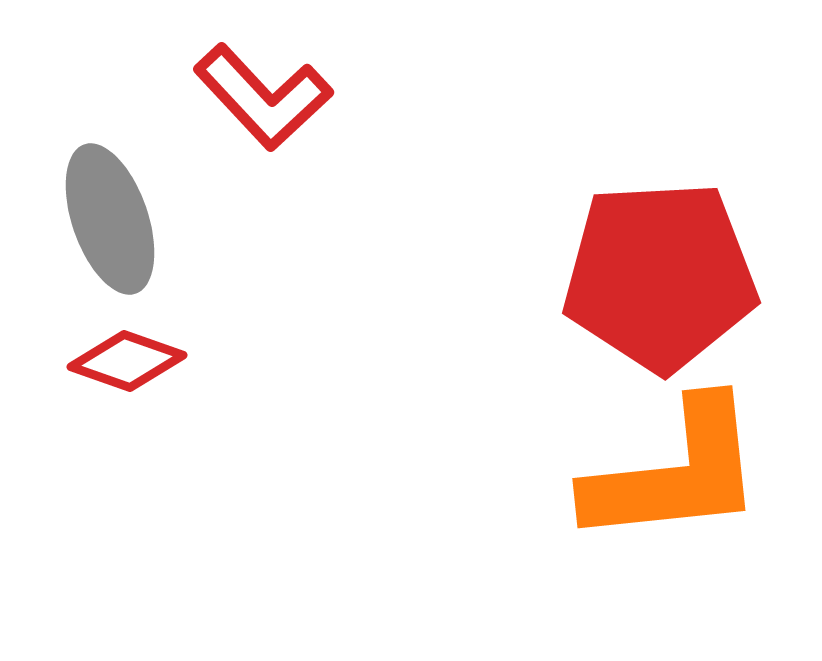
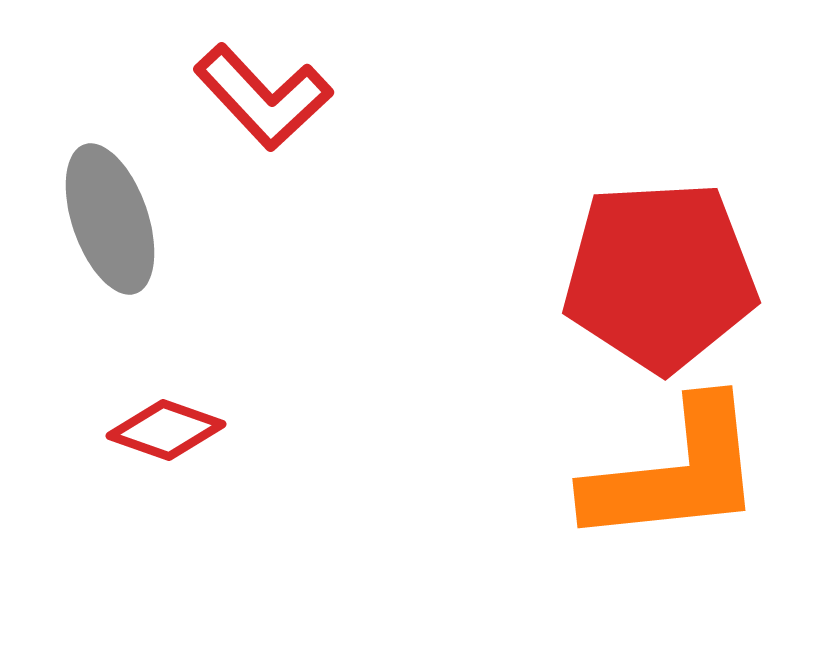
red diamond: moved 39 px right, 69 px down
